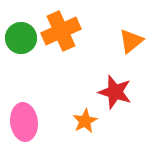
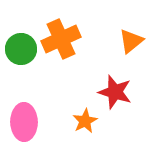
orange cross: moved 8 px down
green circle: moved 11 px down
pink ellipse: rotated 6 degrees clockwise
